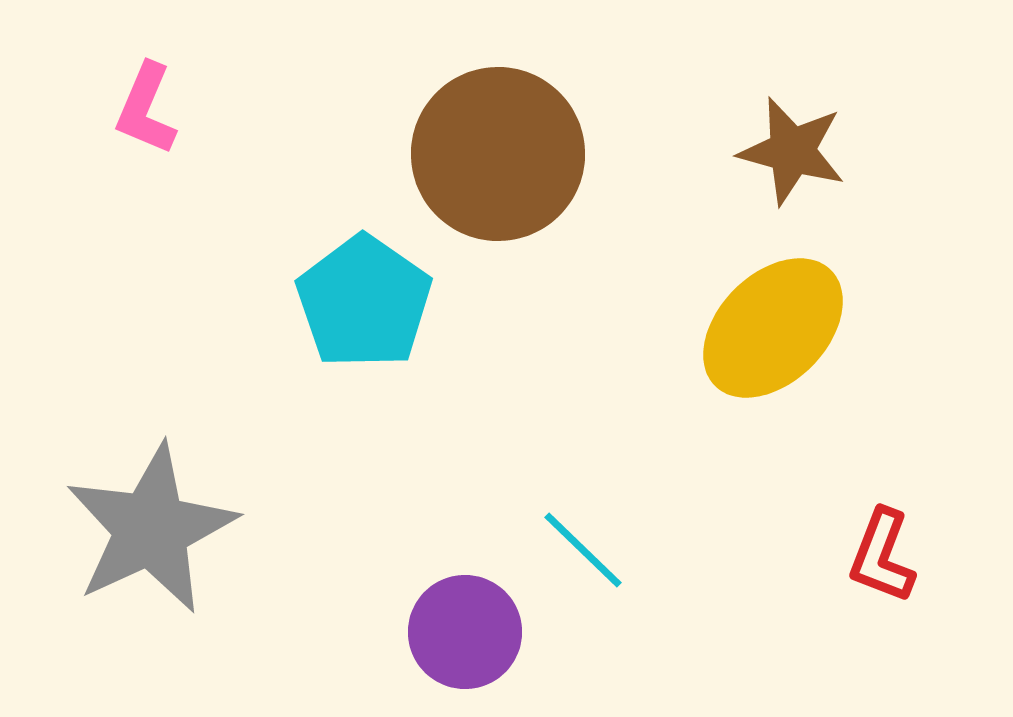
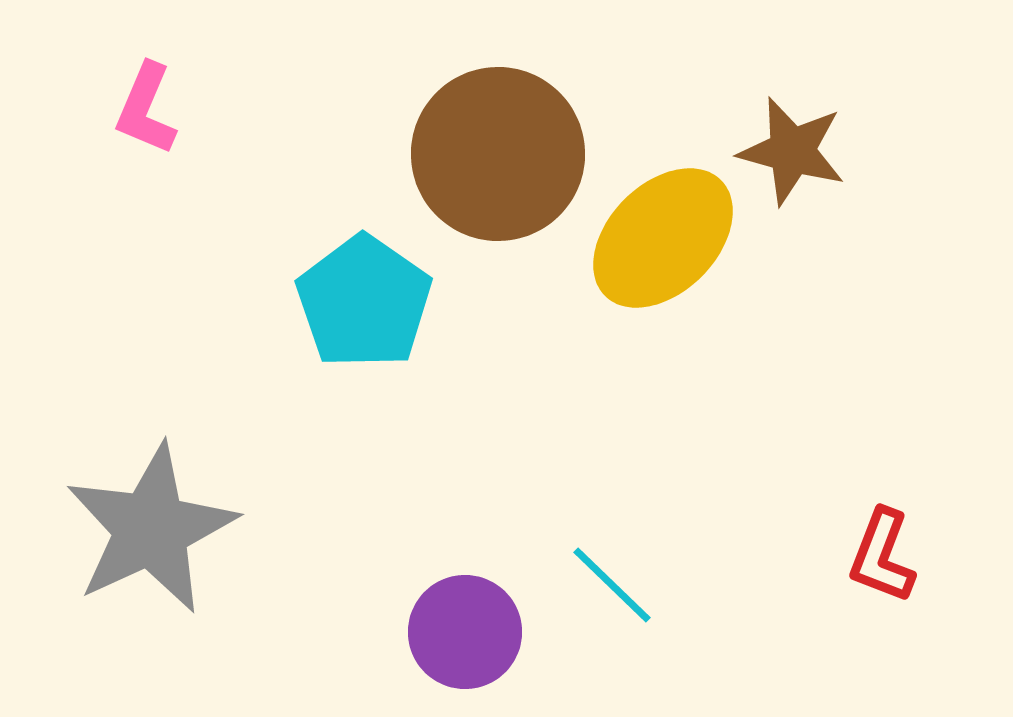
yellow ellipse: moved 110 px left, 90 px up
cyan line: moved 29 px right, 35 px down
